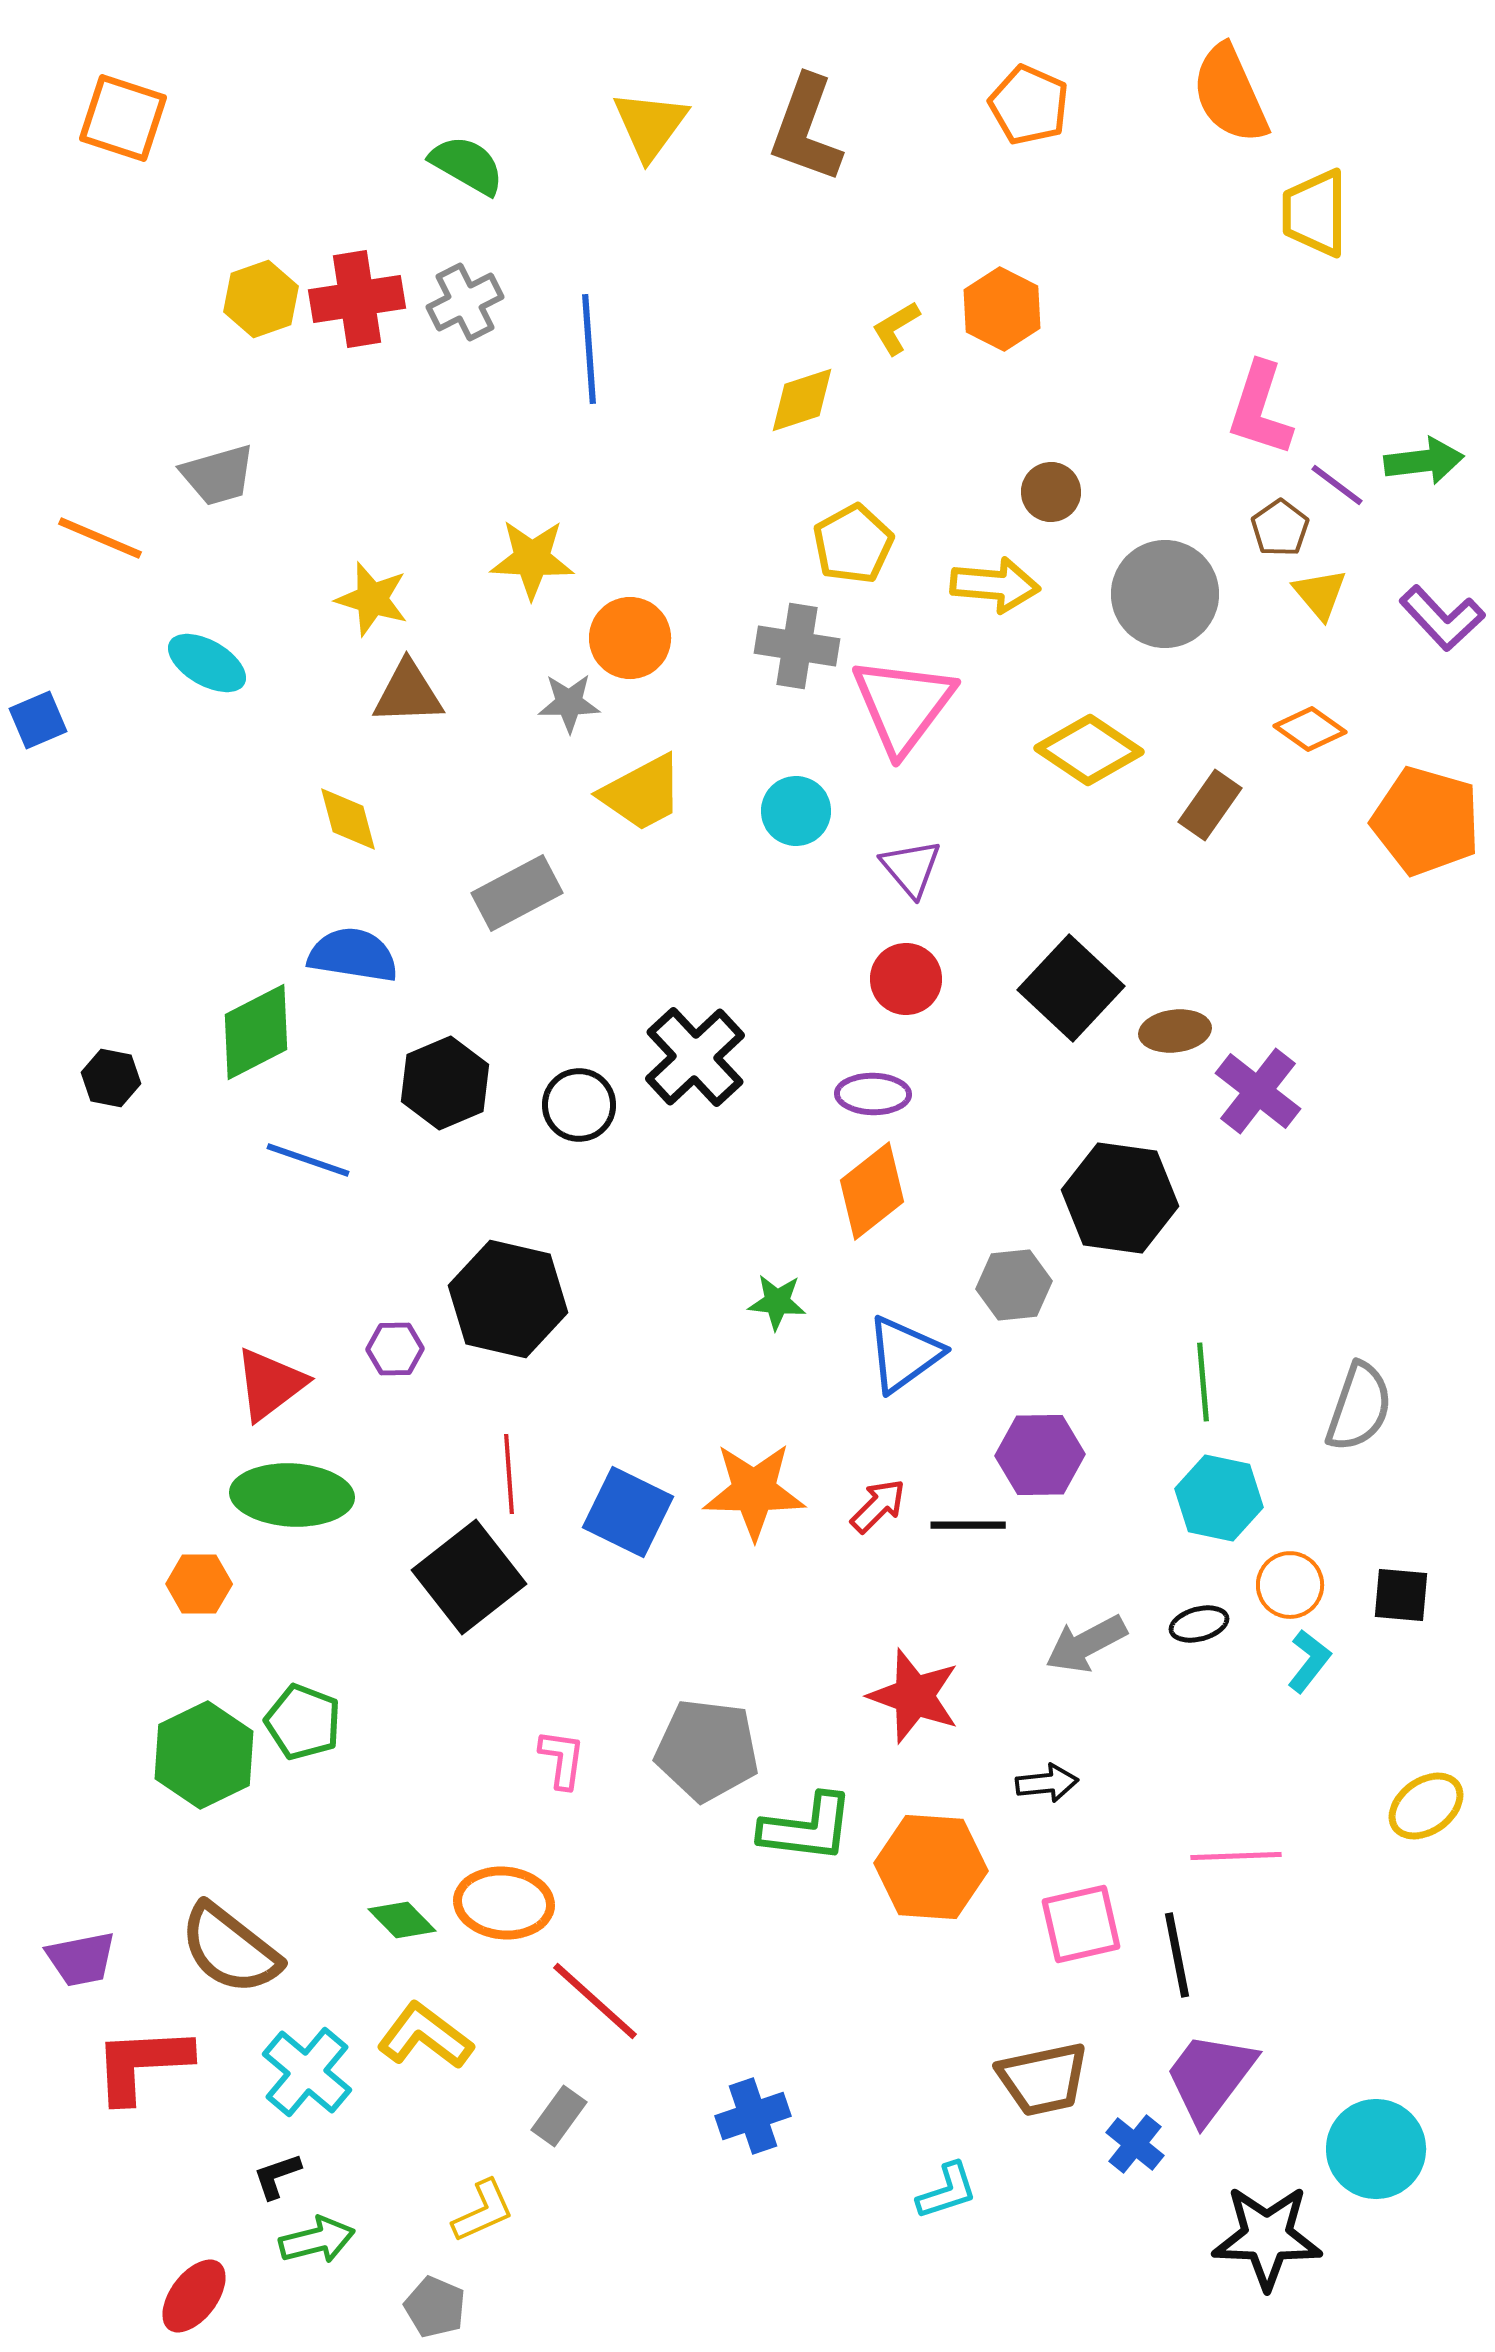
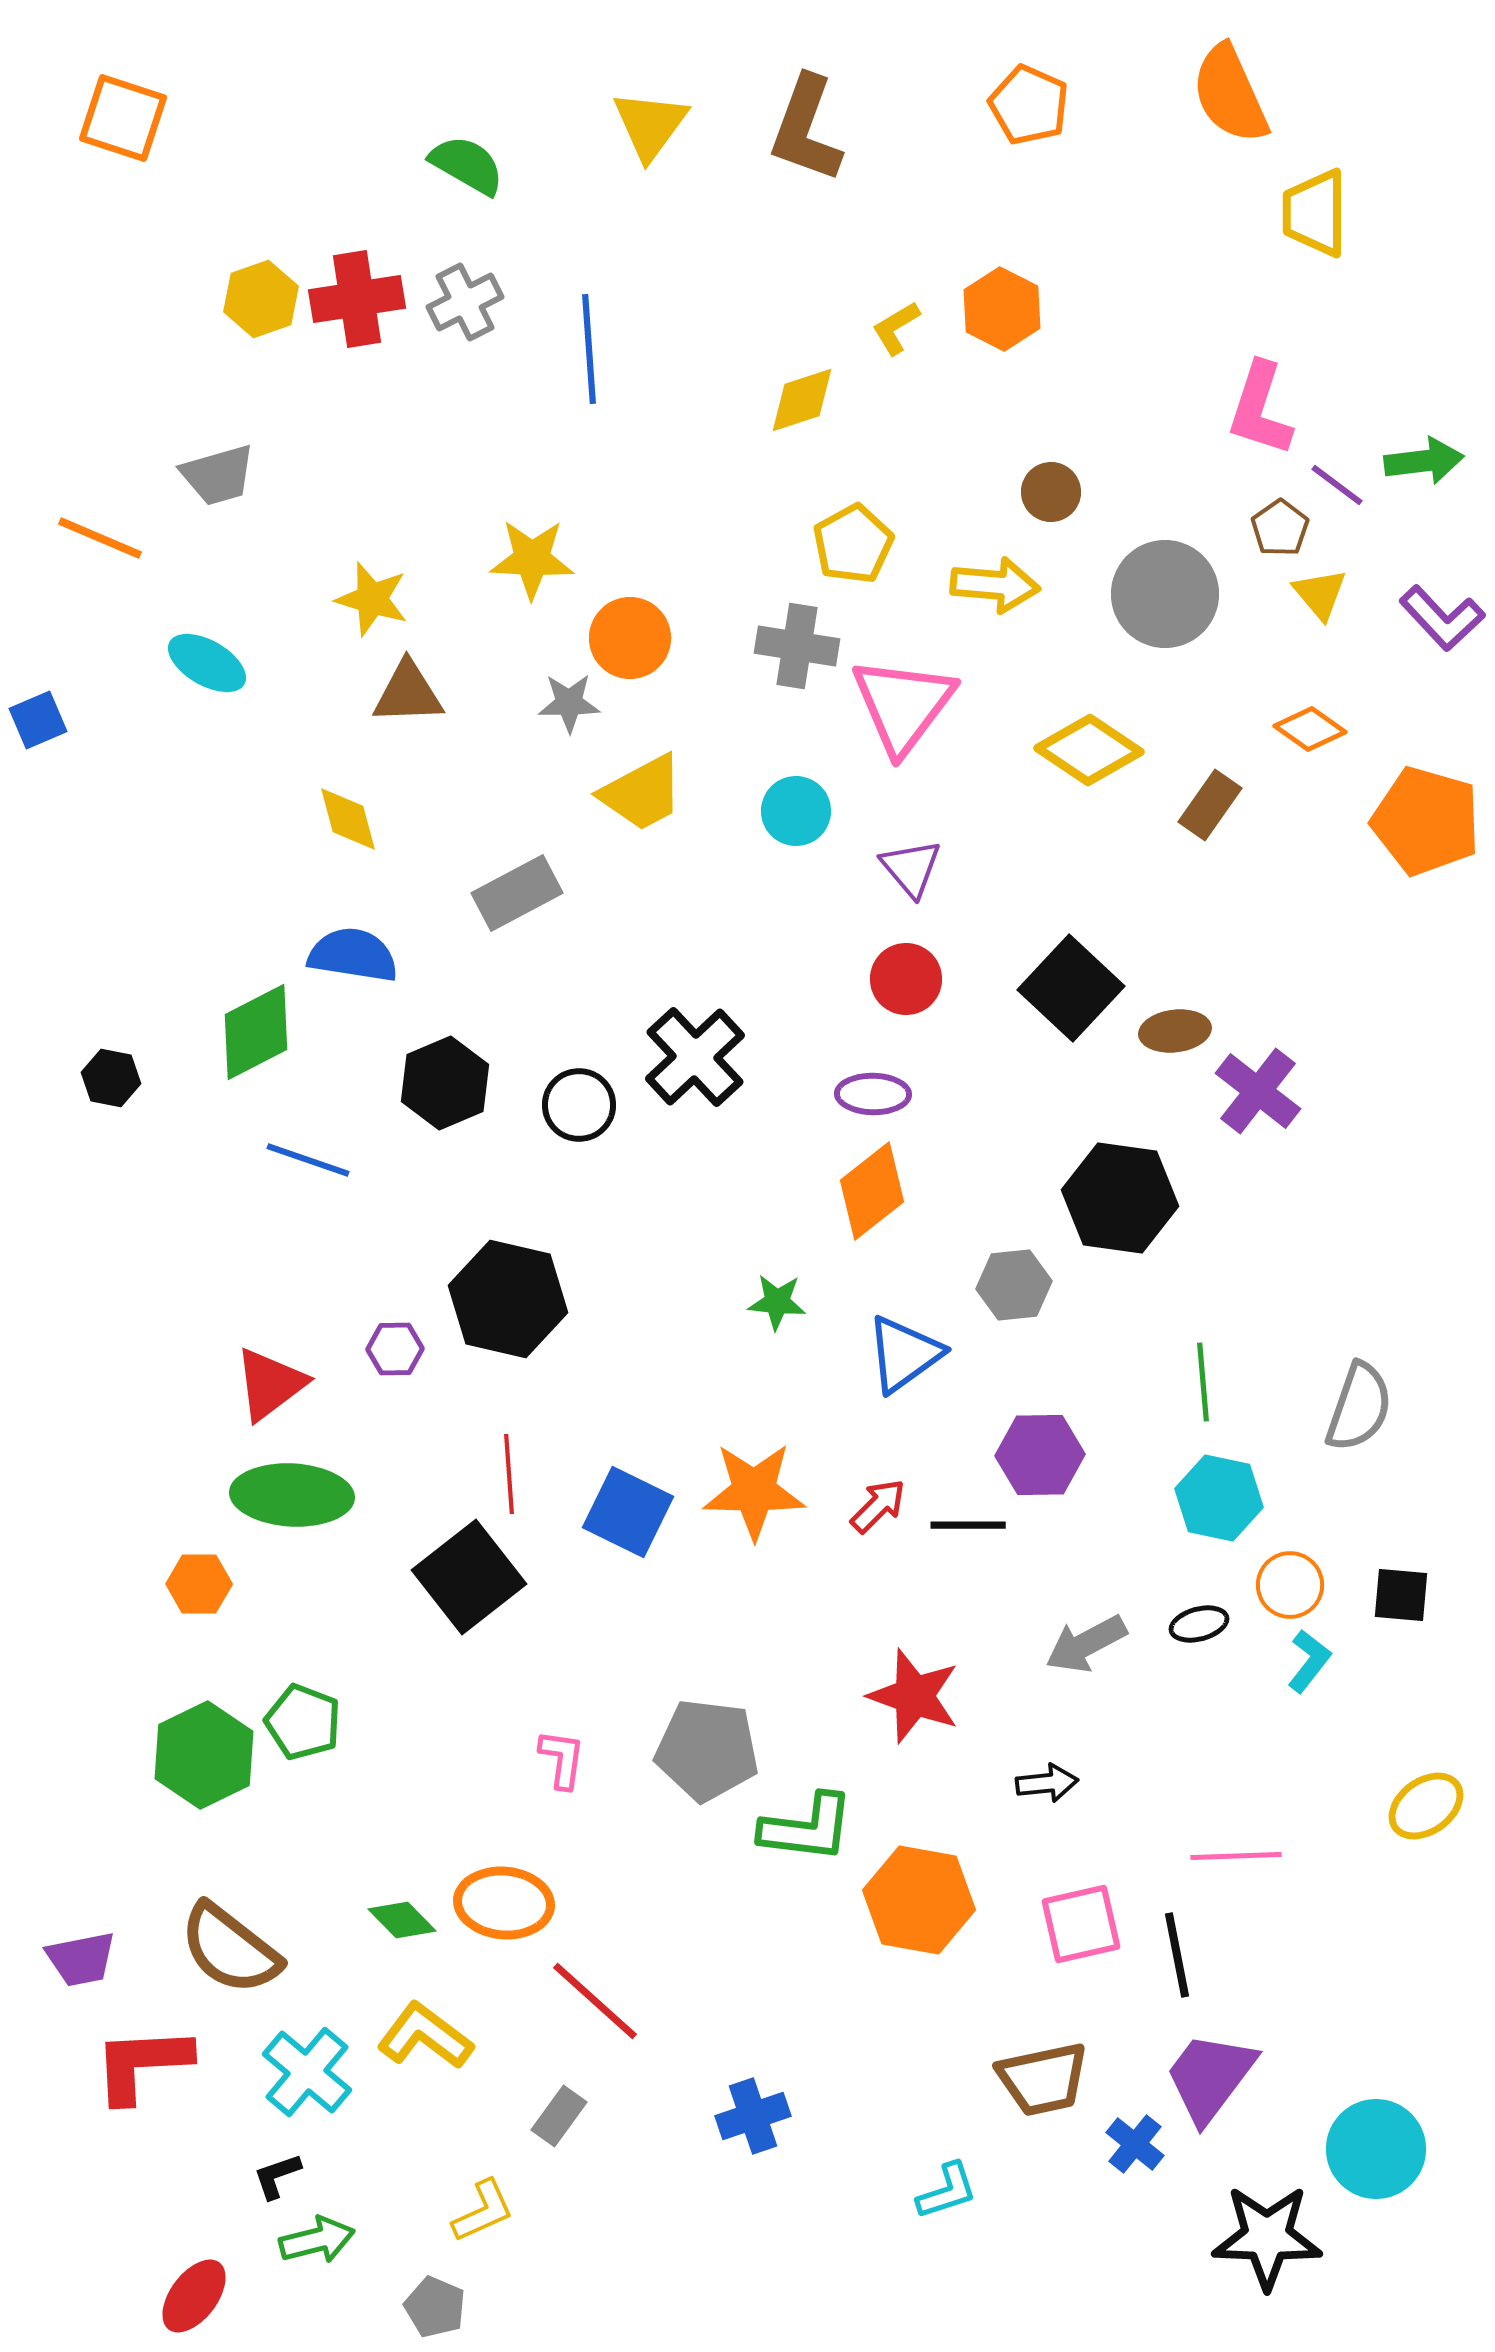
orange hexagon at (931, 1867): moved 12 px left, 33 px down; rotated 6 degrees clockwise
